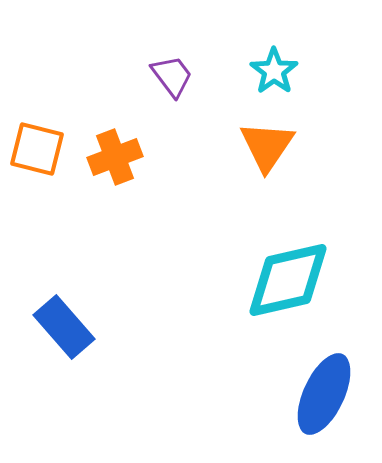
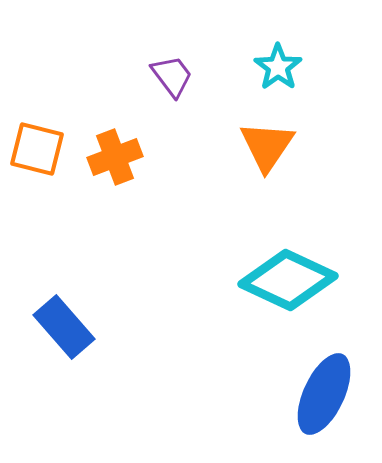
cyan star: moved 4 px right, 4 px up
cyan diamond: rotated 38 degrees clockwise
